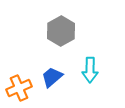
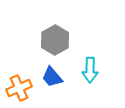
gray hexagon: moved 6 px left, 9 px down
blue trapezoid: rotated 90 degrees counterclockwise
